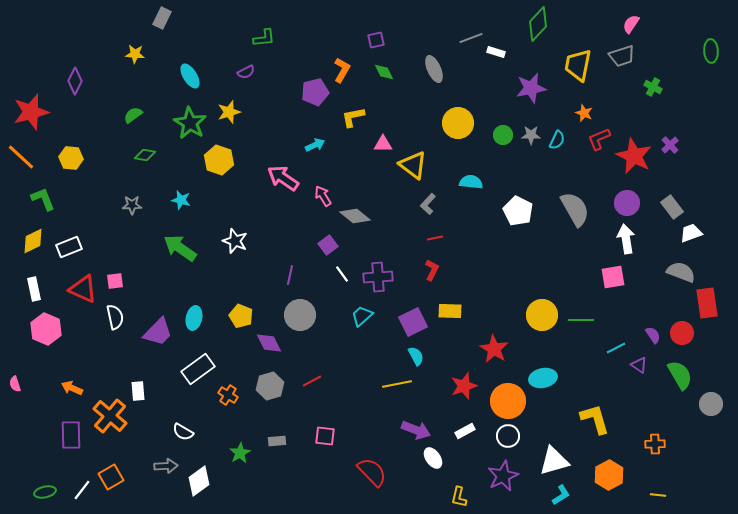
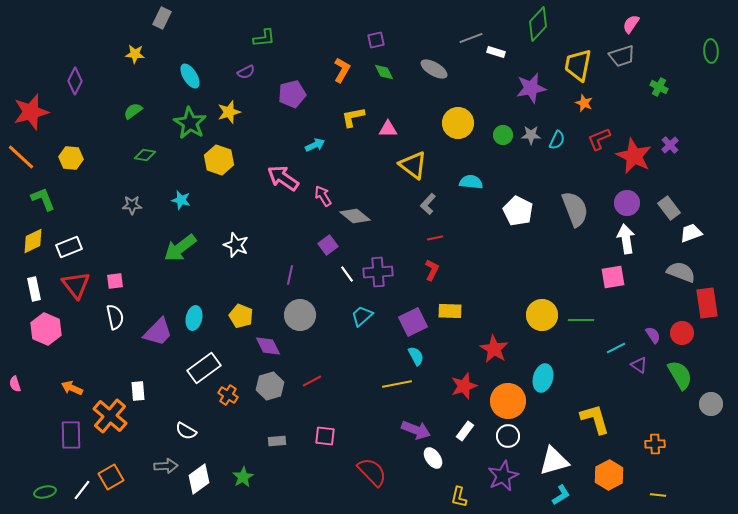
gray ellipse at (434, 69): rotated 36 degrees counterclockwise
green cross at (653, 87): moved 6 px right
purple pentagon at (315, 92): moved 23 px left, 2 px down
orange star at (584, 113): moved 10 px up
green semicircle at (133, 115): moved 4 px up
pink triangle at (383, 144): moved 5 px right, 15 px up
gray rectangle at (672, 207): moved 3 px left, 1 px down
gray semicircle at (575, 209): rotated 9 degrees clockwise
white star at (235, 241): moved 1 px right, 4 px down
green arrow at (180, 248): rotated 72 degrees counterclockwise
white line at (342, 274): moved 5 px right
purple cross at (378, 277): moved 5 px up
red triangle at (83, 289): moved 7 px left, 4 px up; rotated 28 degrees clockwise
purple diamond at (269, 343): moved 1 px left, 3 px down
white rectangle at (198, 369): moved 6 px right, 1 px up
cyan ellipse at (543, 378): rotated 64 degrees counterclockwise
white rectangle at (465, 431): rotated 24 degrees counterclockwise
white semicircle at (183, 432): moved 3 px right, 1 px up
green star at (240, 453): moved 3 px right, 24 px down
white diamond at (199, 481): moved 2 px up
